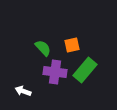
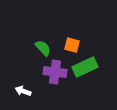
orange square: rotated 28 degrees clockwise
green rectangle: moved 3 px up; rotated 25 degrees clockwise
